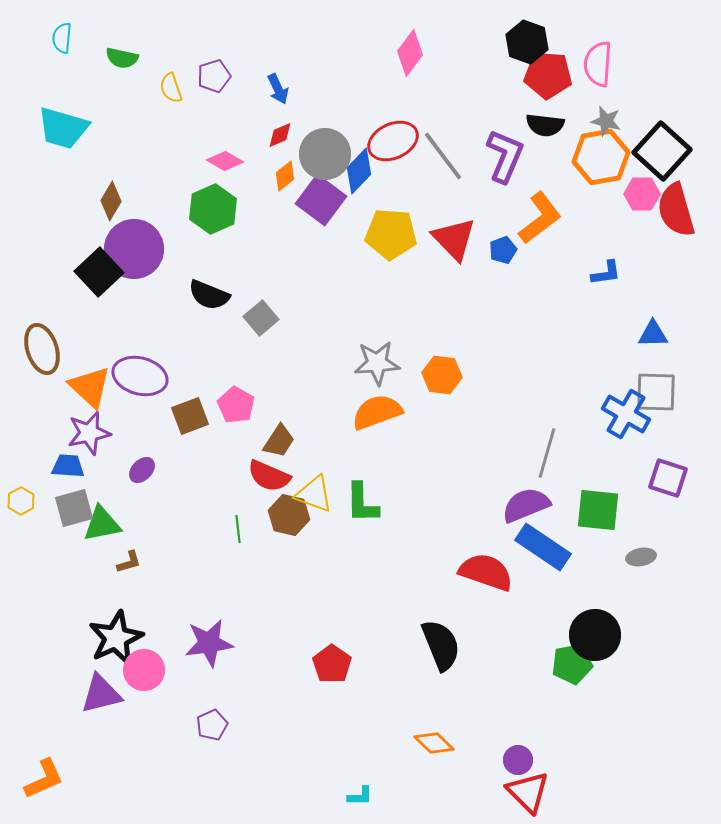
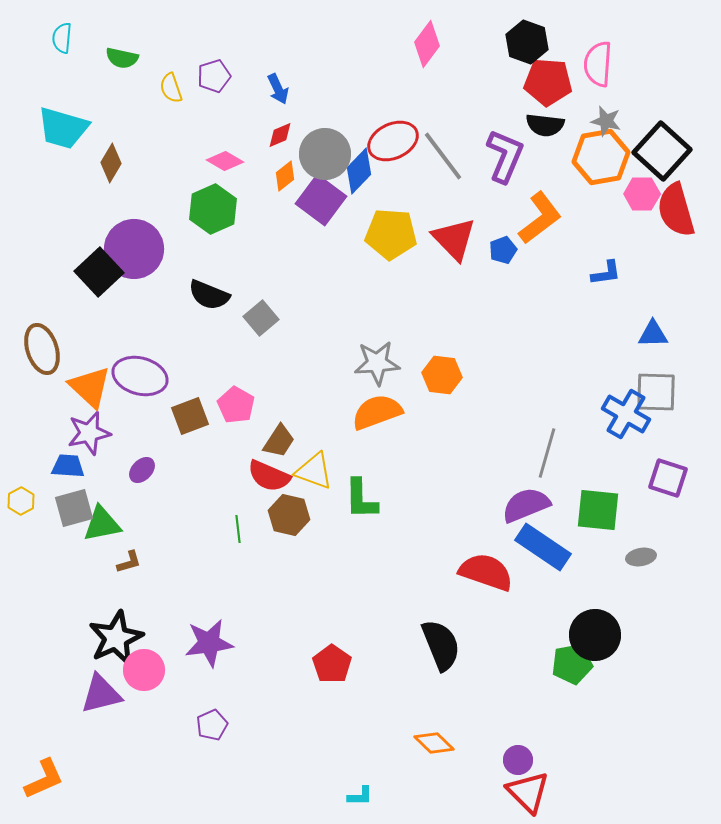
pink diamond at (410, 53): moved 17 px right, 9 px up
red pentagon at (548, 75): moved 7 px down
brown diamond at (111, 201): moved 38 px up
yellow triangle at (314, 494): moved 23 px up
green L-shape at (362, 503): moved 1 px left, 4 px up
